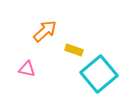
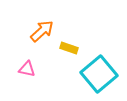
orange arrow: moved 3 px left
yellow rectangle: moved 5 px left, 2 px up
